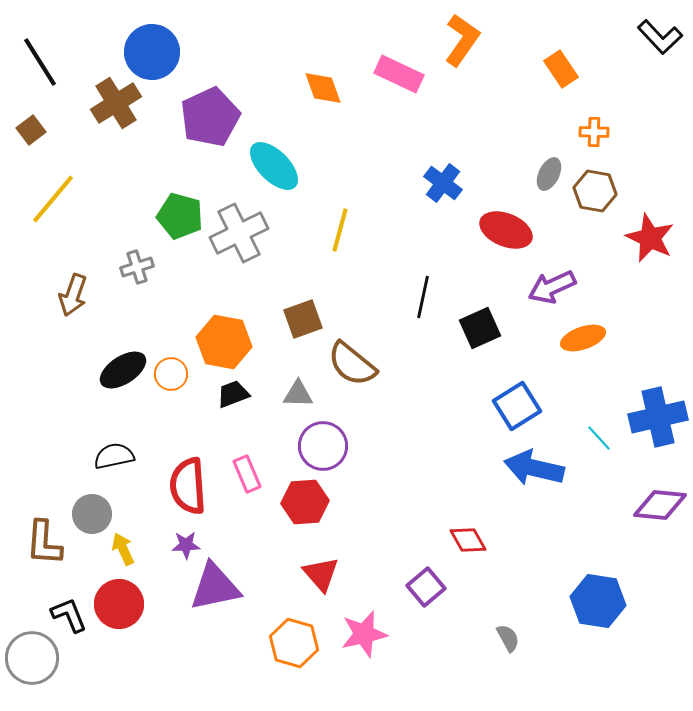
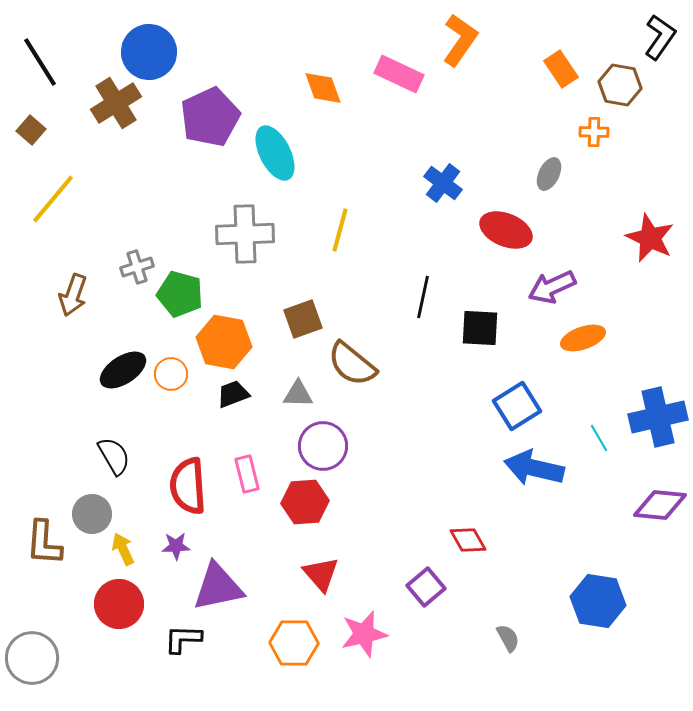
black L-shape at (660, 37): rotated 102 degrees counterclockwise
orange L-shape at (462, 40): moved 2 px left
blue circle at (152, 52): moved 3 px left
brown square at (31, 130): rotated 12 degrees counterclockwise
cyan ellipse at (274, 166): moved 1 px right, 13 px up; rotated 18 degrees clockwise
brown hexagon at (595, 191): moved 25 px right, 106 px up
green pentagon at (180, 216): moved 78 px down
gray cross at (239, 233): moved 6 px right, 1 px down; rotated 24 degrees clockwise
black square at (480, 328): rotated 27 degrees clockwise
cyan line at (599, 438): rotated 12 degrees clockwise
black semicircle at (114, 456): rotated 72 degrees clockwise
pink rectangle at (247, 474): rotated 9 degrees clockwise
purple star at (186, 545): moved 10 px left, 1 px down
purple triangle at (215, 587): moved 3 px right
black L-shape at (69, 615): moved 114 px right, 24 px down; rotated 66 degrees counterclockwise
orange hexagon at (294, 643): rotated 15 degrees counterclockwise
